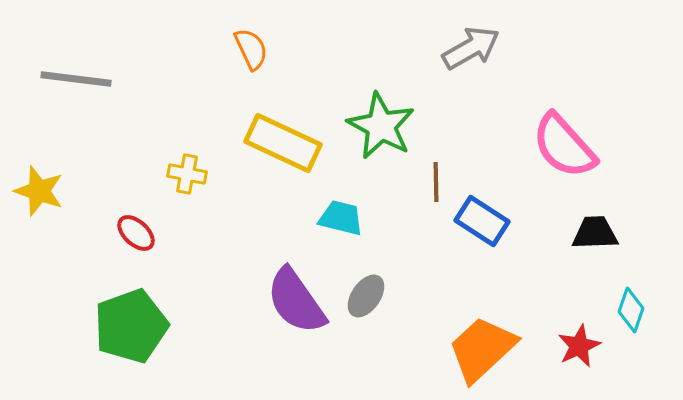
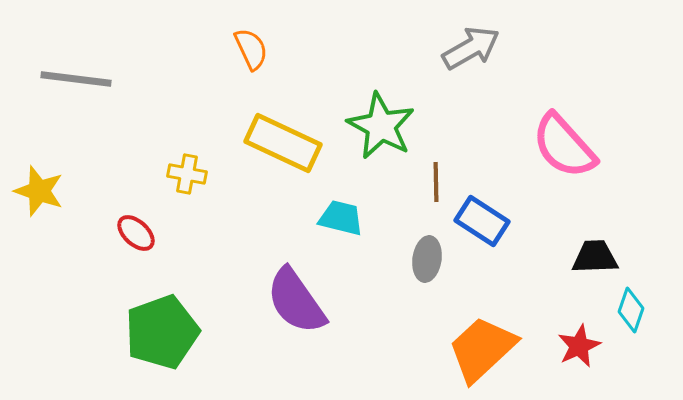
black trapezoid: moved 24 px down
gray ellipse: moved 61 px right, 37 px up; rotated 27 degrees counterclockwise
green pentagon: moved 31 px right, 6 px down
